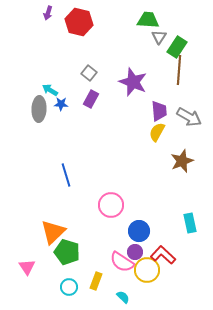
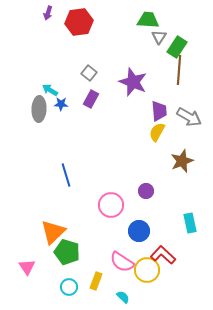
red hexagon: rotated 20 degrees counterclockwise
purple circle: moved 11 px right, 61 px up
